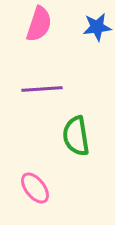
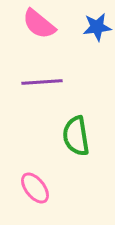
pink semicircle: rotated 111 degrees clockwise
purple line: moved 7 px up
